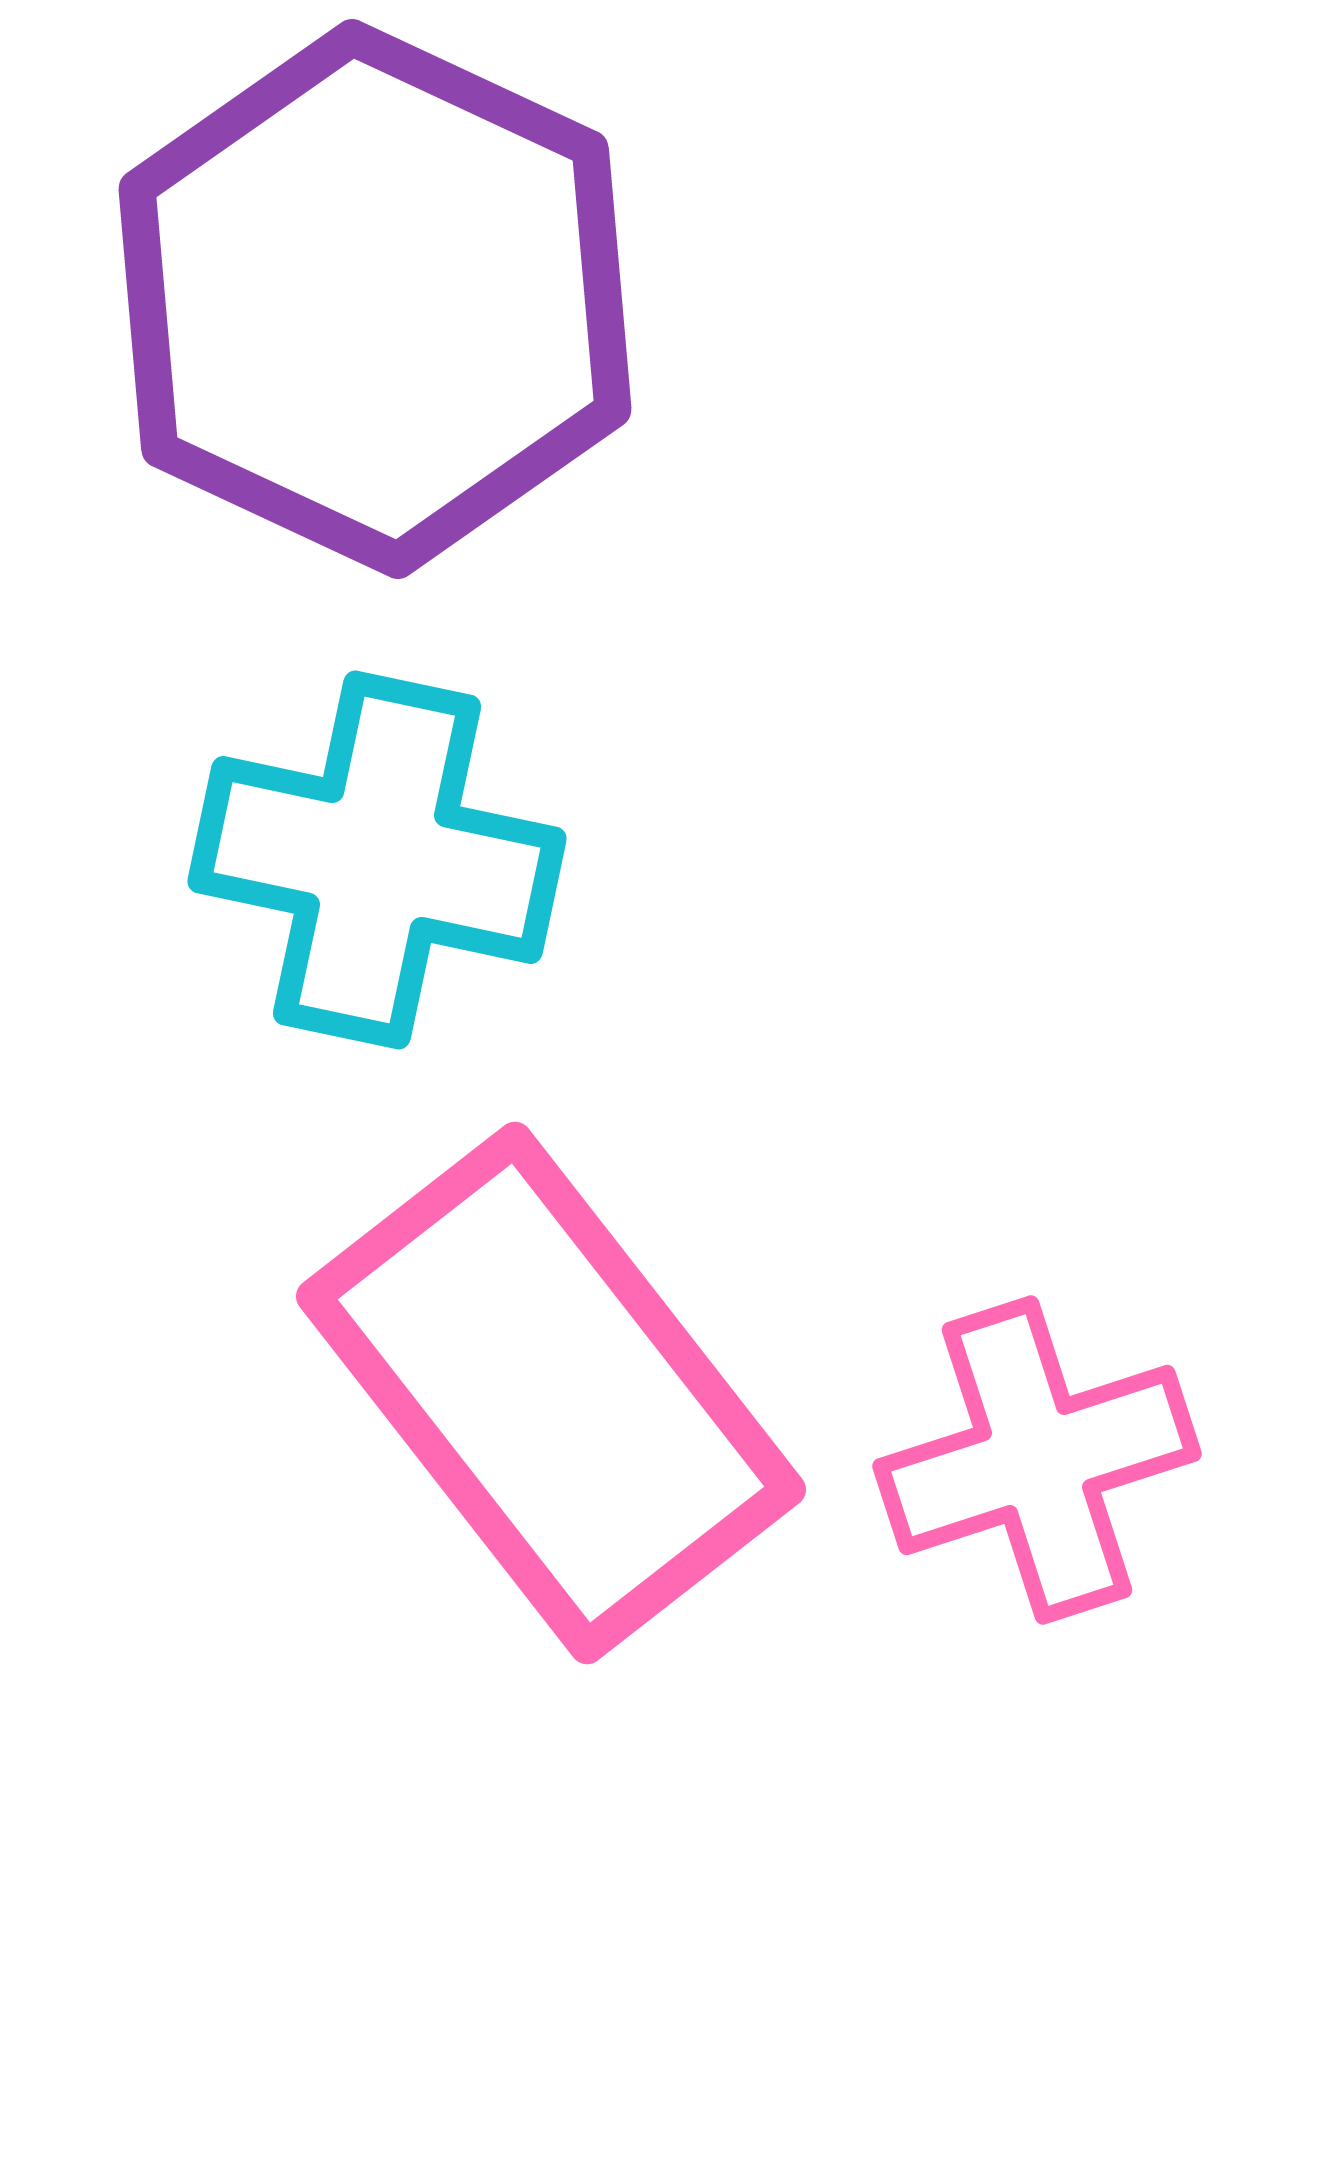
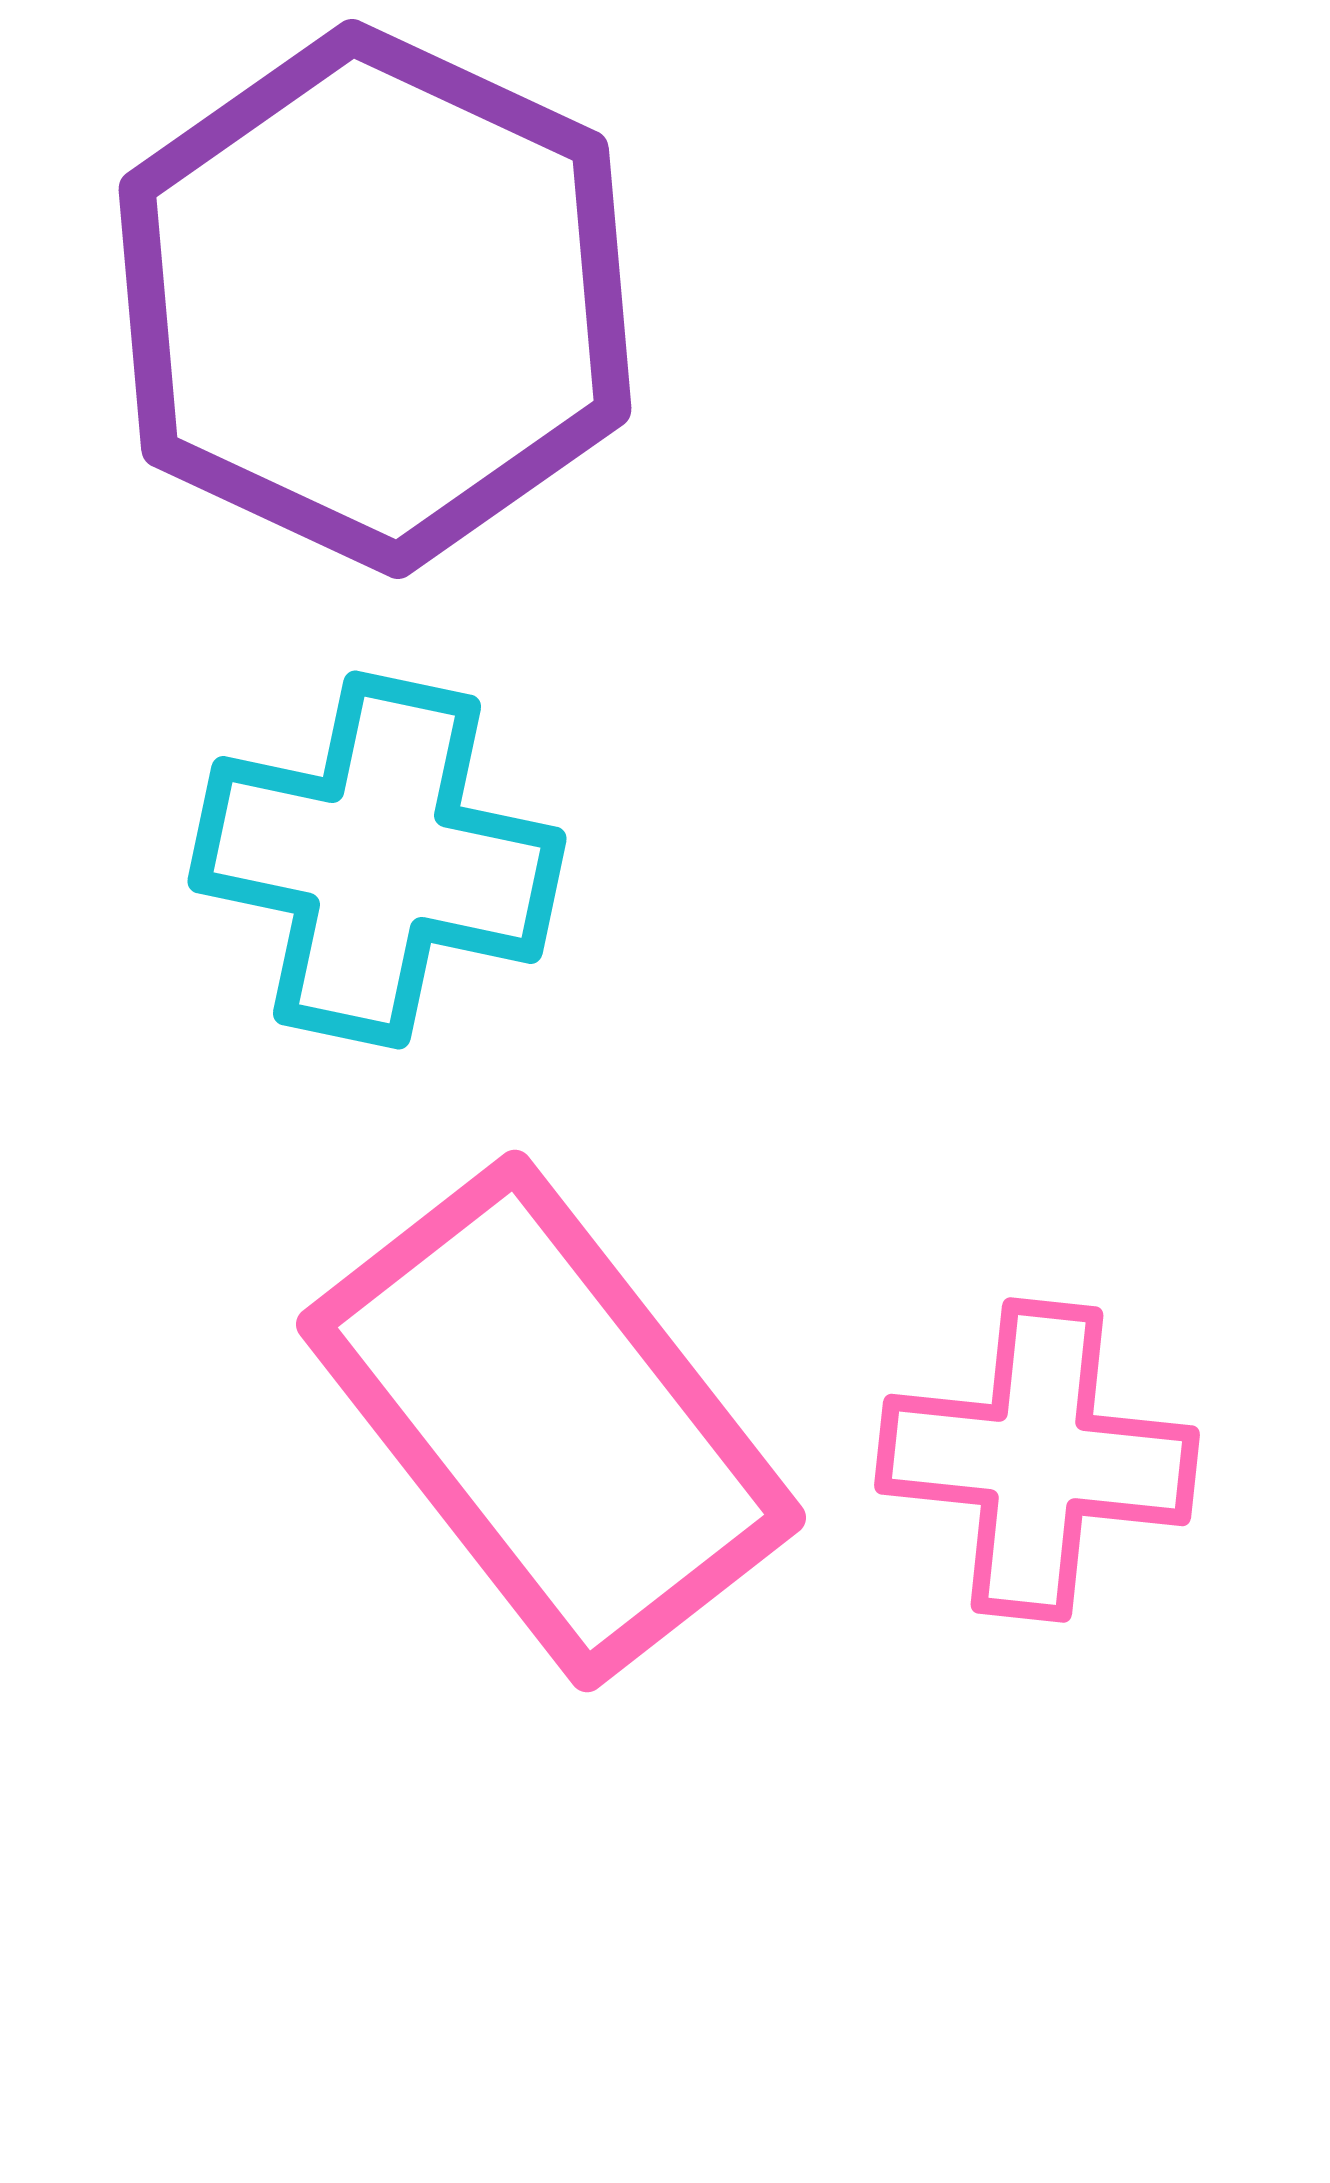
pink rectangle: moved 28 px down
pink cross: rotated 24 degrees clockwise
